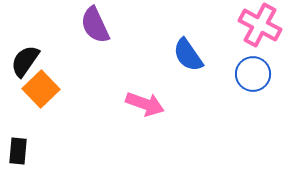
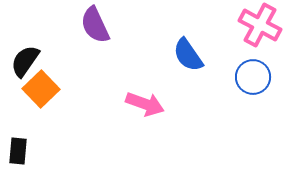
blue circle: moved 3 px down
